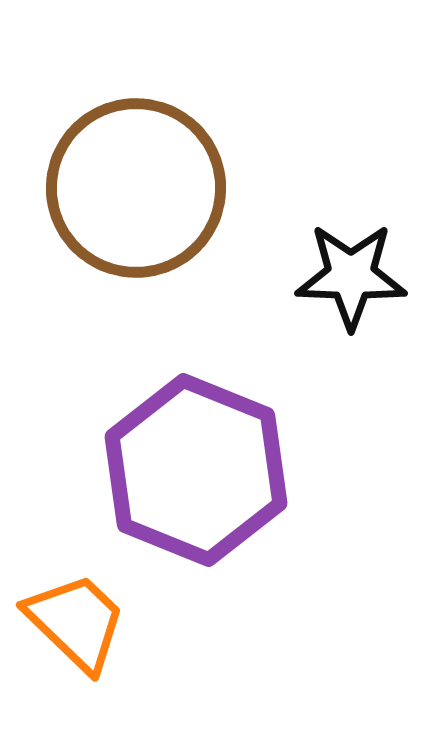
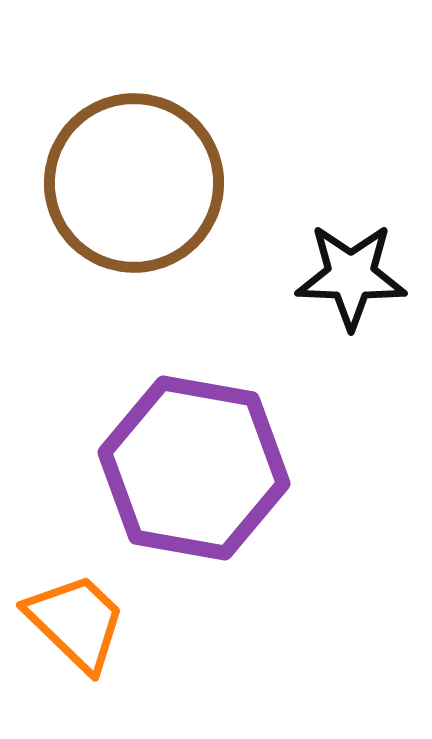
brown circle: moved 2 px left, 5 px up
purple hexagon: moved 2 px left, 2 px up; rotated 12 degrees counterclockwise
